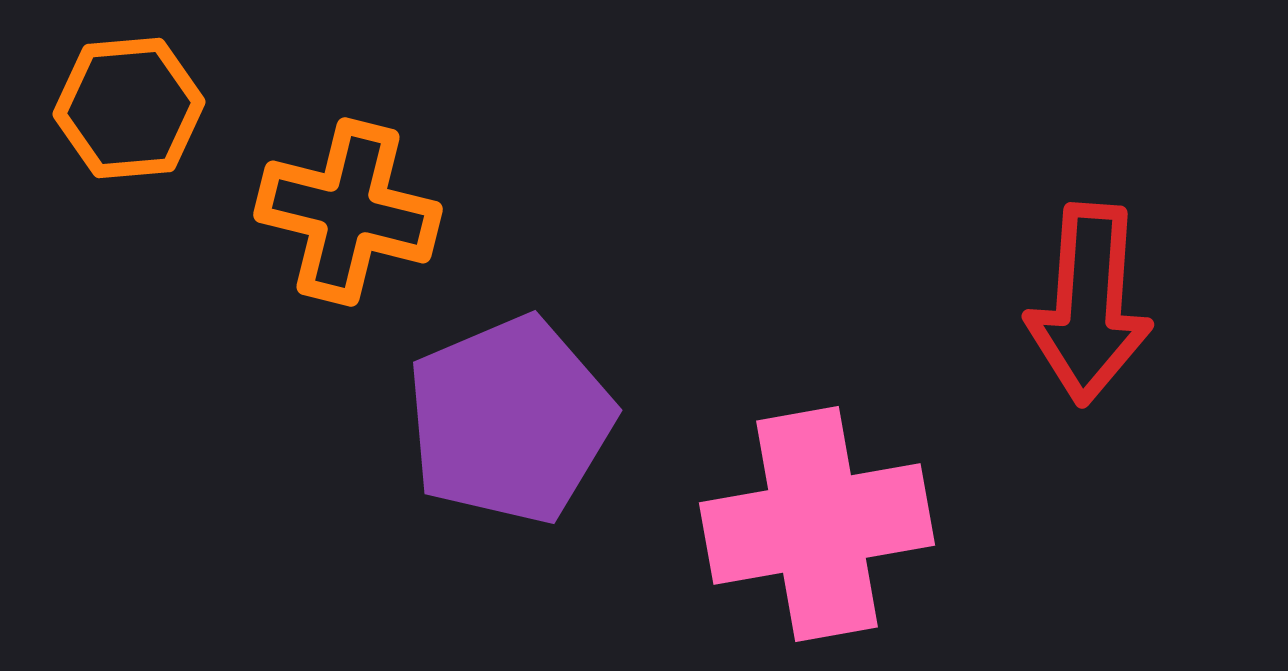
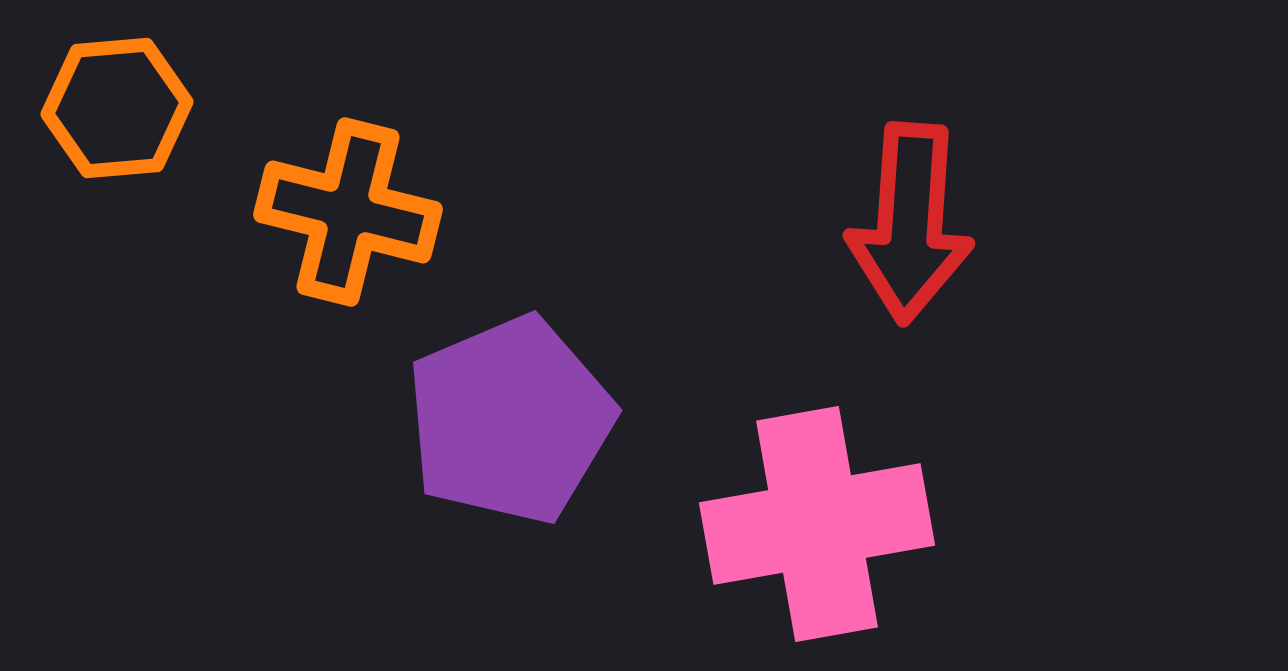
orange hexagon: moved 12 px left
red arrow: moved 179 px left, 81 px up
